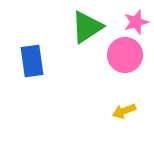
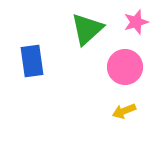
green triangle: moved 2 px down; rotated 9 degrees counterclockwise
pink circle: moved 12 px down
